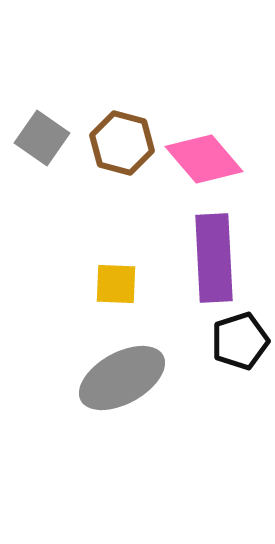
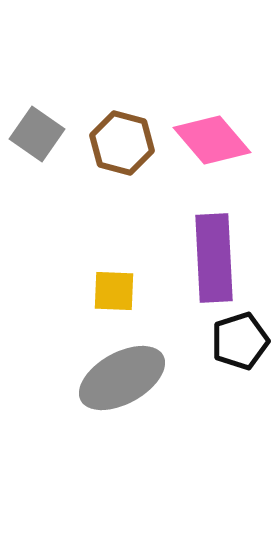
gray square: moved 5 px left, 4 px up
pink diamond: moved 8 px right, 19 px up
yellow square: moved 2 px left, 7 px down
